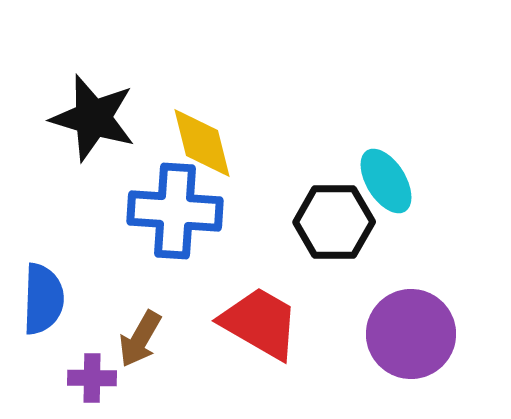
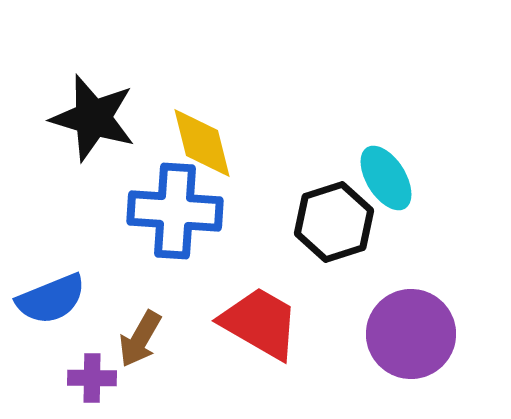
cyan ellipse: moved 3 px up
black hexagon: rotated 18 degrees counterclockwise
blue semicircle: moved 8 px right; rotated 66 degrees clockwise
